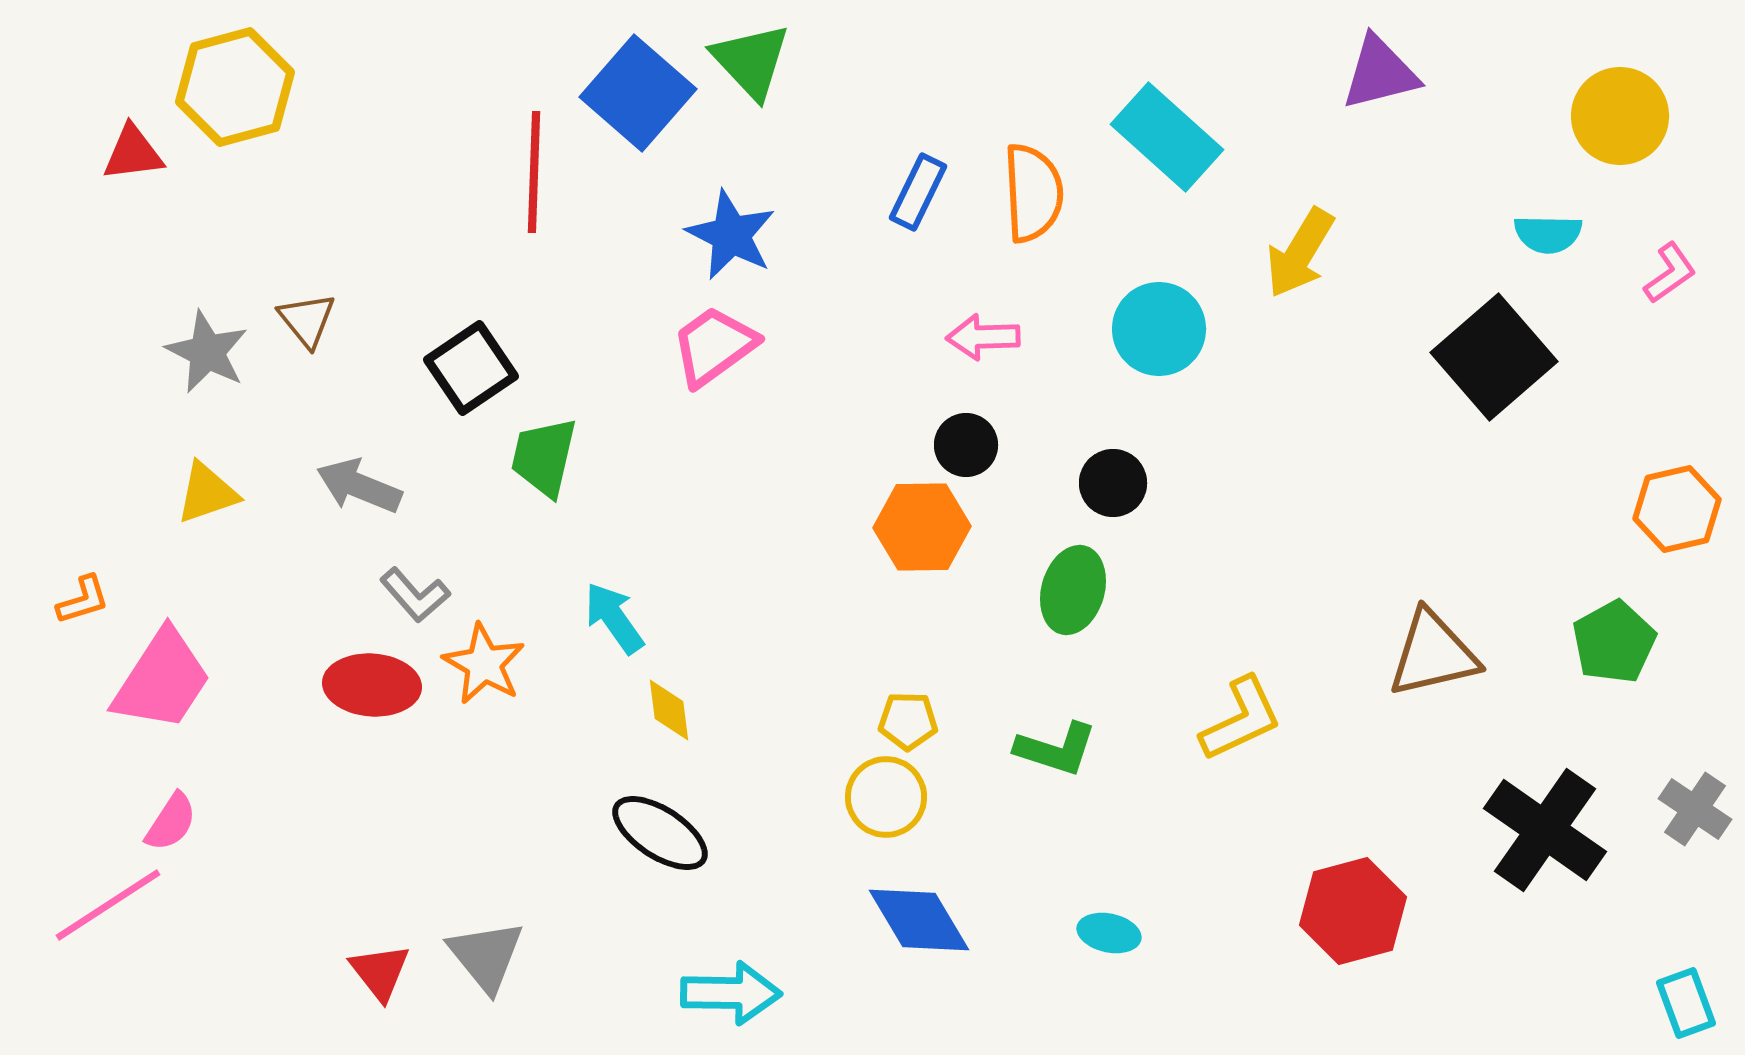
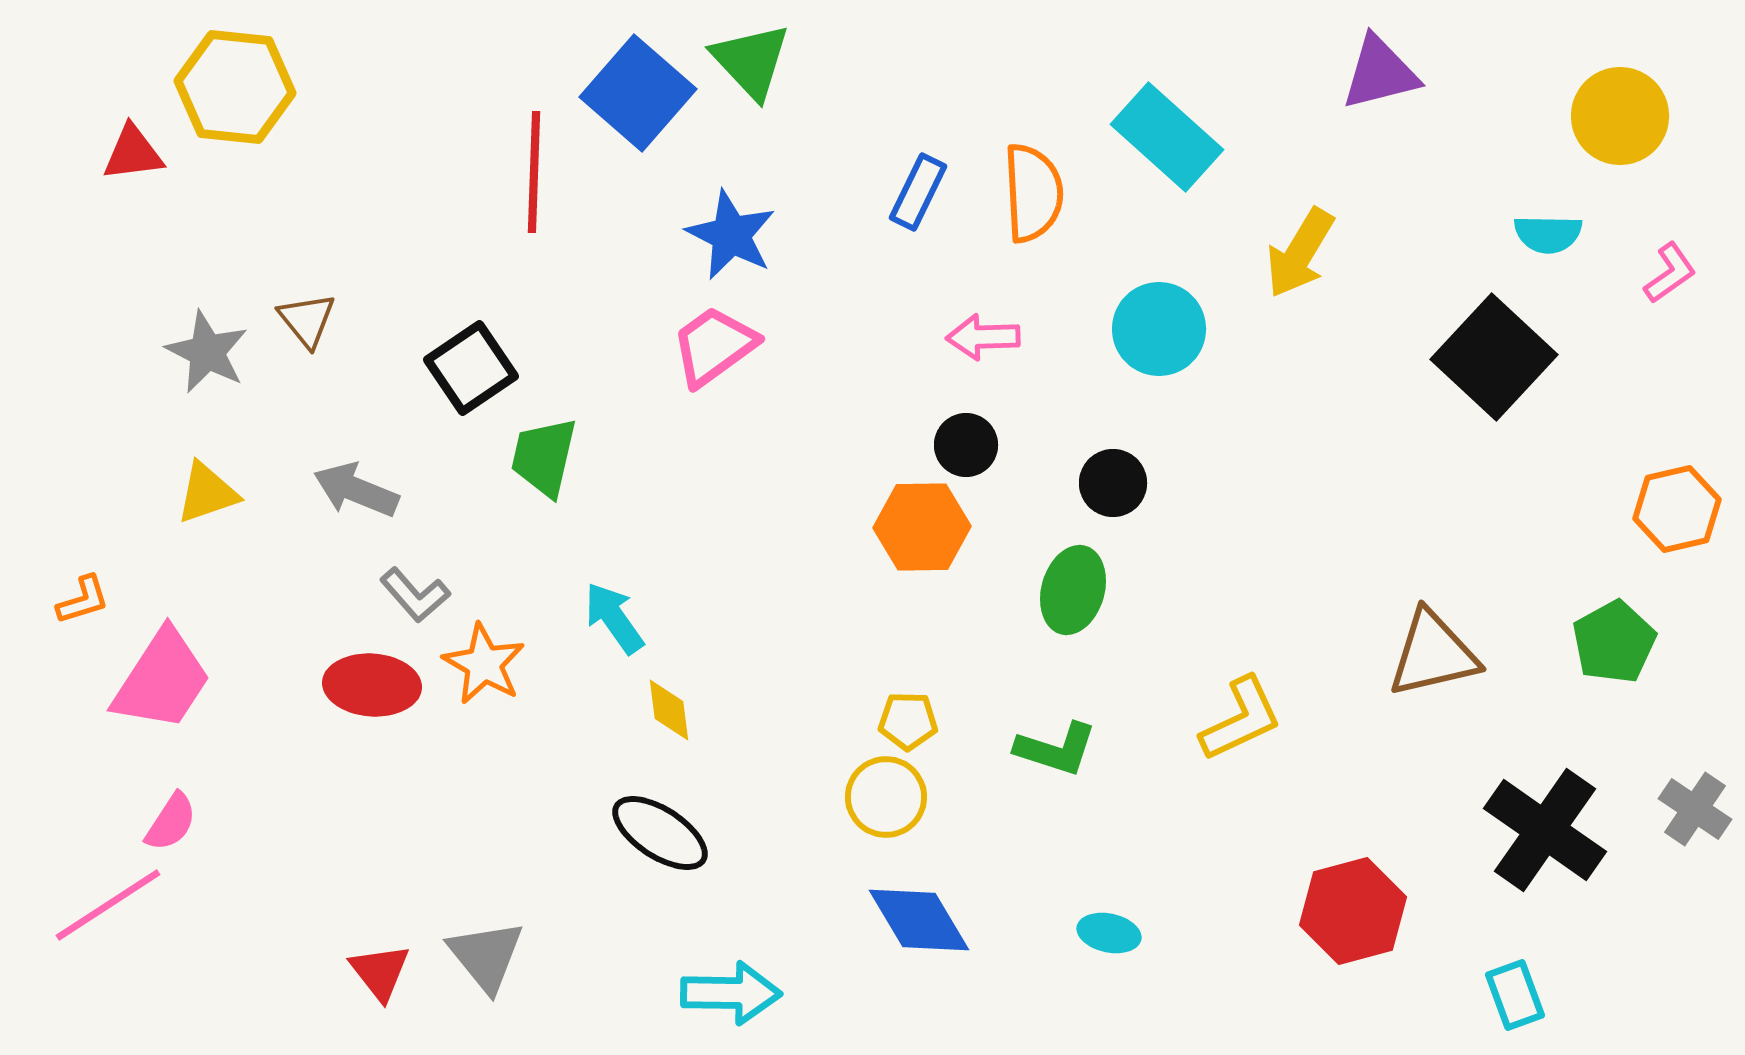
yellow hexagon at (235, 87): rotated 21 degrees clockwise
black square at (1494, 357): rotated 6 degrees counterclockwise
gray arrow at (359, 486): moved 3 px left, 4 px down
cyan rectangle at (1686, 1003): moved 171 px left, 8 px up
